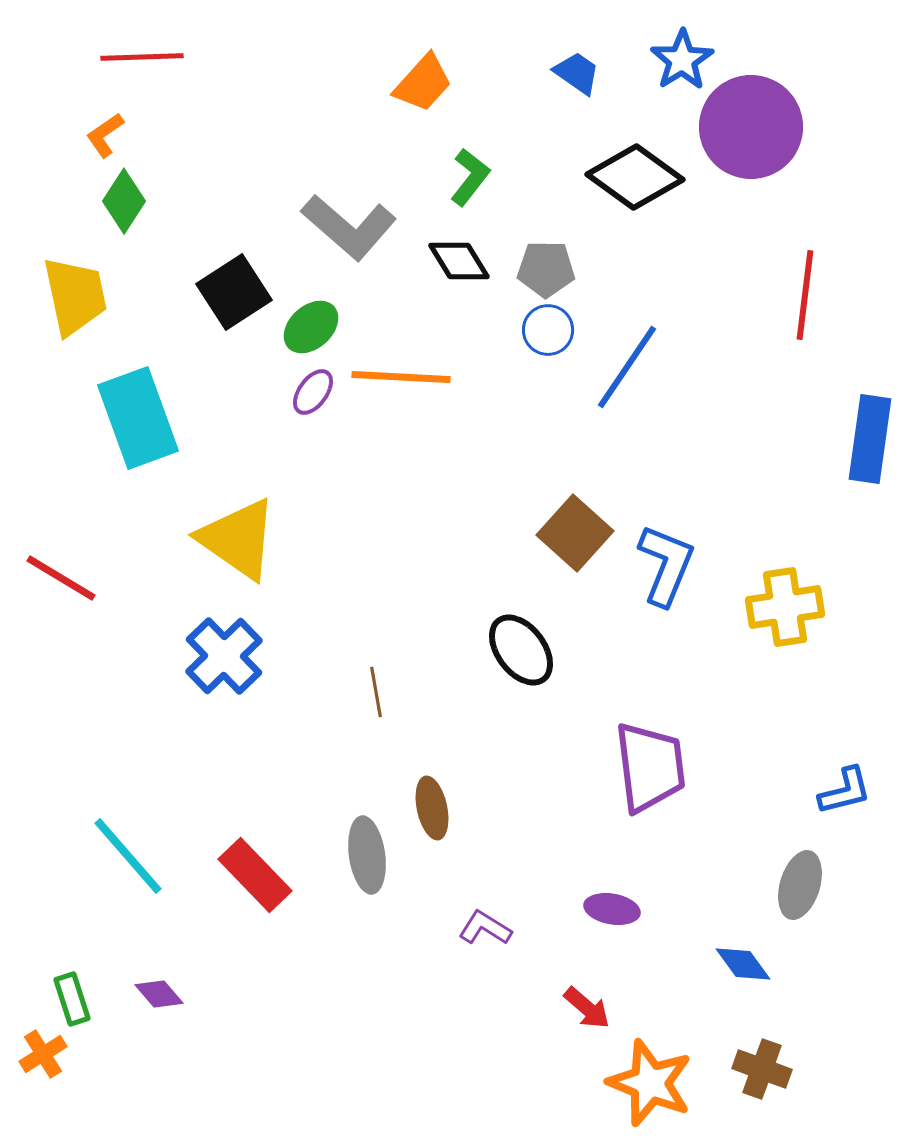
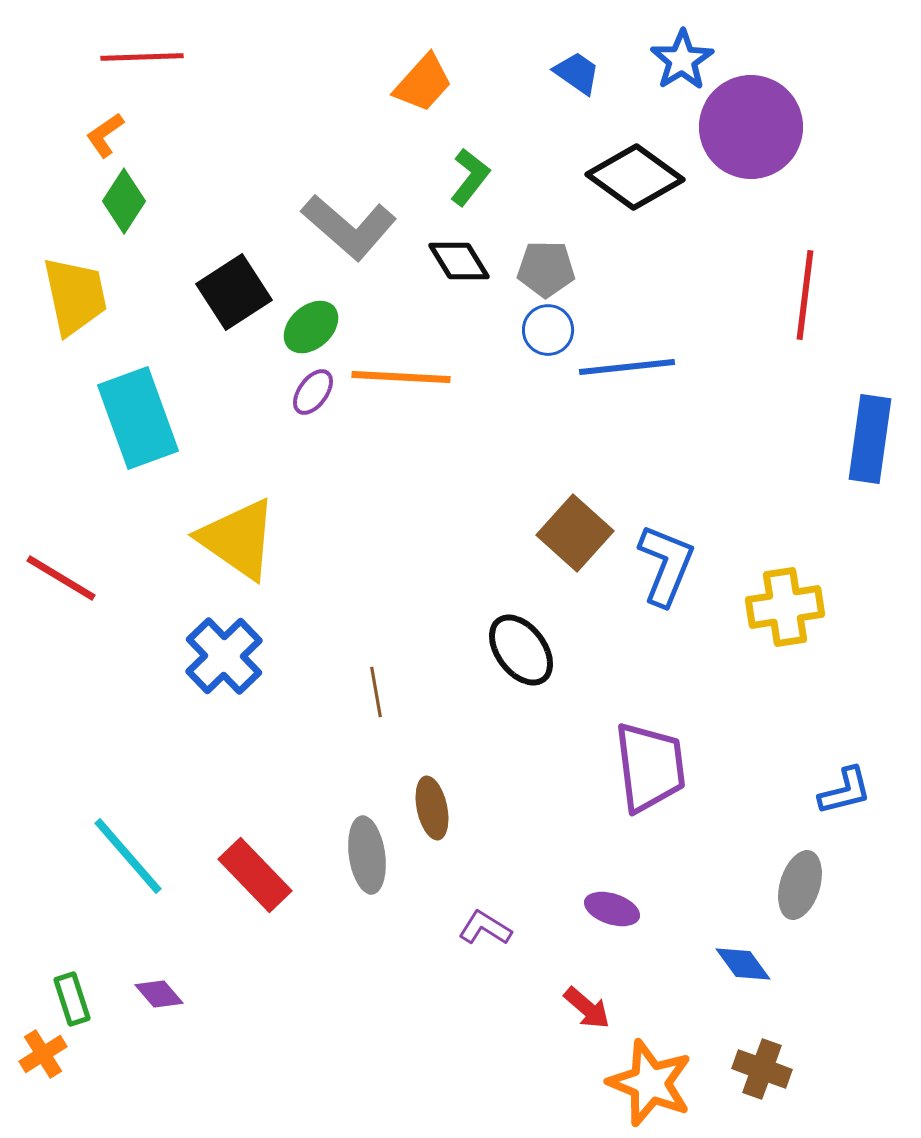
blue line at (627, 367): rotated 50 degrees clockwise
purple ellipse at (612, 909): rotated 8 degrees clockwise
